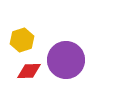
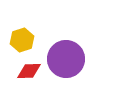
purple circle: moved 1 px up
